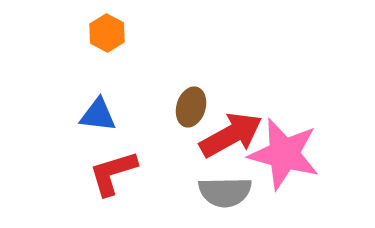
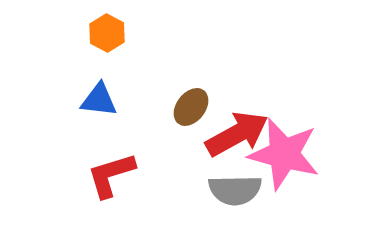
brown ellipse: rotated 21 degrees clockwise
blue triangle: moved 1 px right, 15 px up
red arrow: moved 6 px right, 1 px up
red L-shape: moved 2 px left, 2 px down
gray semicircle: moved 10 px right, 2 px up
